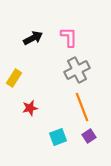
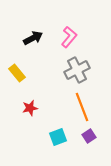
pink L-shape: rotated 40 degrees clockwise
yellow rectangle: moved 3 px right, 5 px up; rotated 72 degrees counterclockwise
